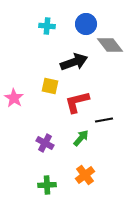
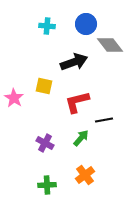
yellow square: moved 6 px left
